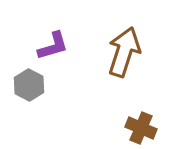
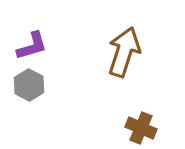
purple L-shape: moved 21 px left
